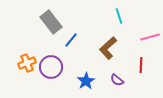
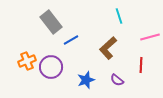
blue line: rotated 21 degrees clockwise
orange cross: moved 2 px up
blue star: moved 1 px up; rotated 12 degrees clockwise
